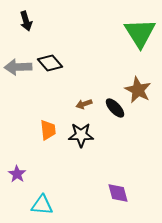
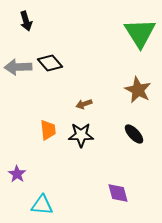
black ellipse: moved 19 px right, 26 px down
